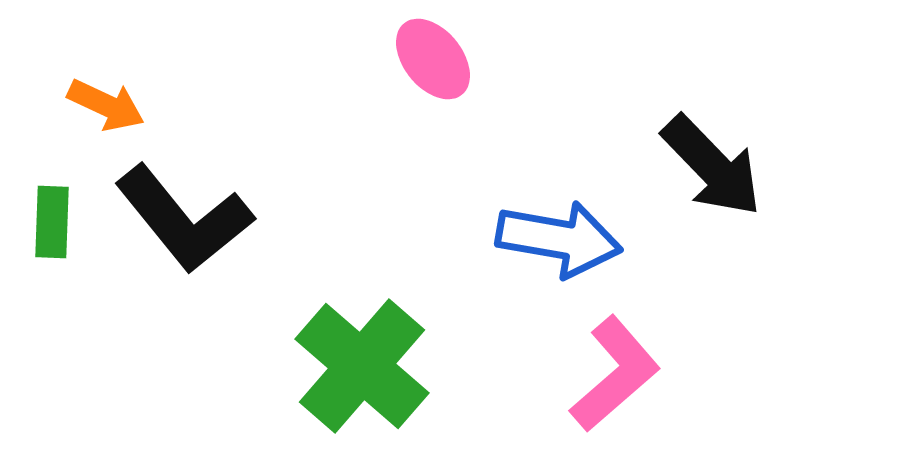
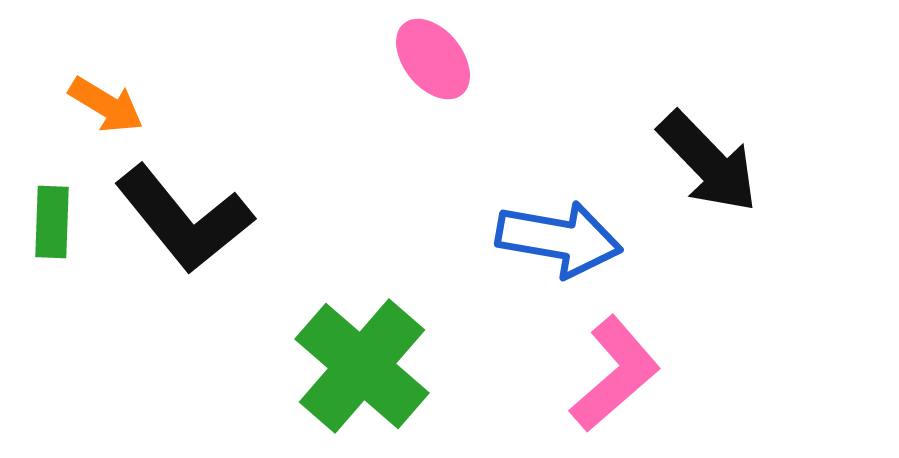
orange arrow: rotated 6 degrees clockwise
black arrow: moved 4 px left, 4 px up
